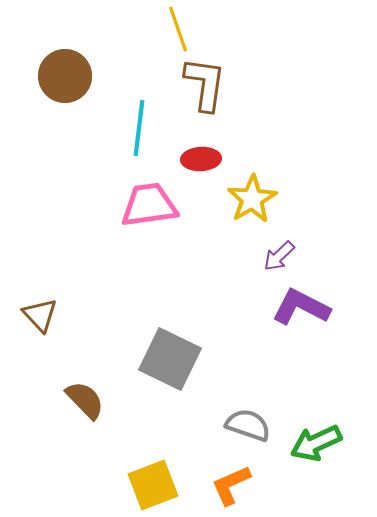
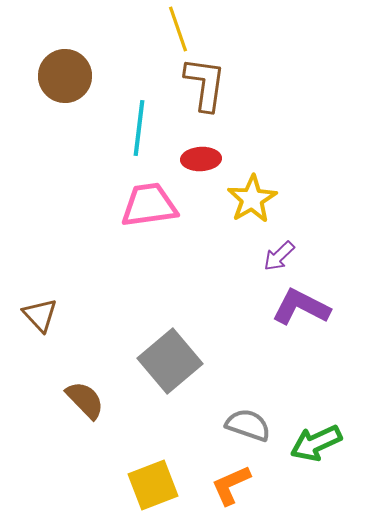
gray square: moved 2 px down; rotated 24 degrees clockwise
